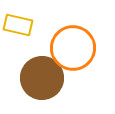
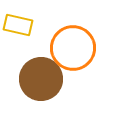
brown circle: moved 1 px left, 1 px down
